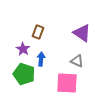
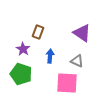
blue arrow: moved 9 px right, 3 px up
green pentagon: moved 3 px left
